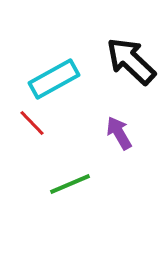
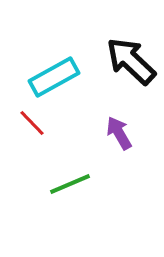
cyan rectangle: moved 2 px up
